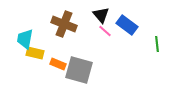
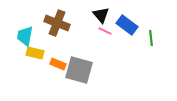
brown cross: moved 7 px left, 1 px up
pink line: rotated 16 degrees counterclockwise
cyan trapezoid: moved 3 px up
green line: moved 6 px left, 6 px up
